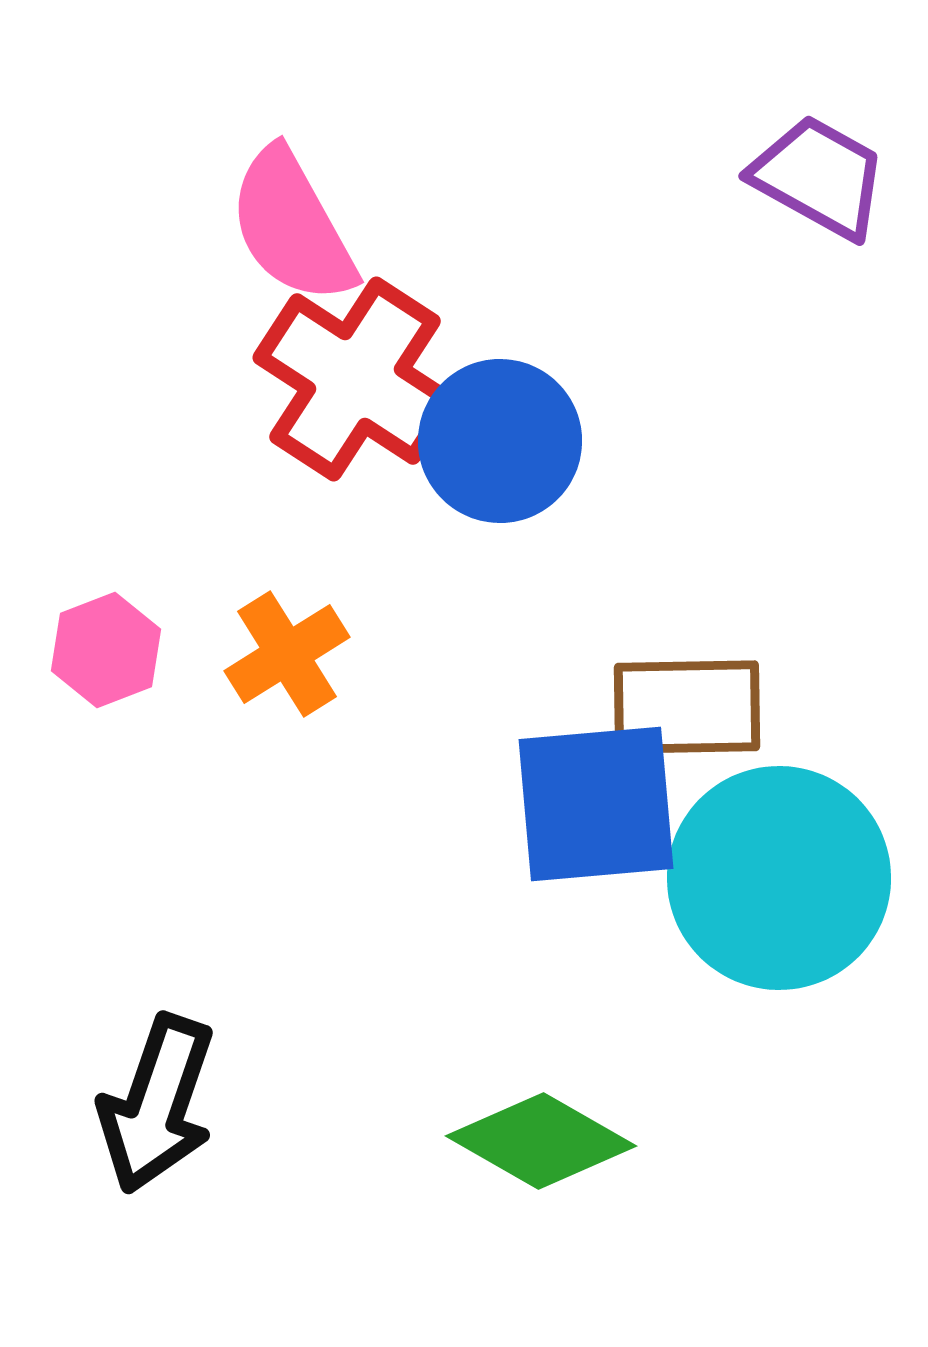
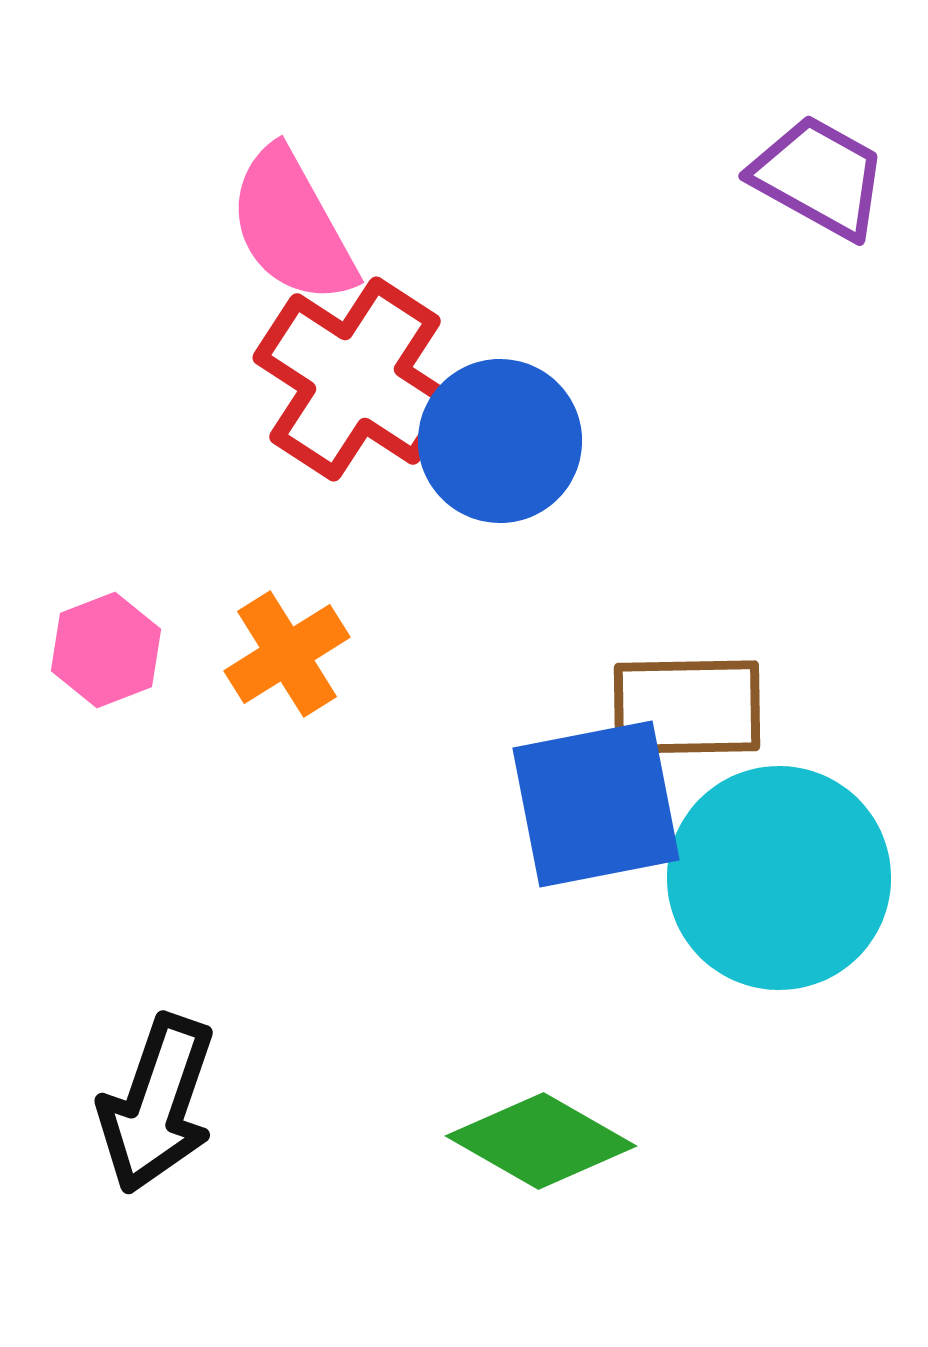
blue square: rotated 6 degrees counterclockwise
